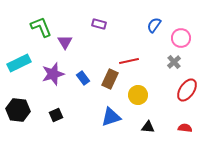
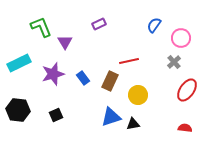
purple rectangle: rotated 40 degrees counterclockwise
brown rectangle: moved 2 px down
black triangle: moved 15 px left, 3 px up; rotated 16 degrees counterclockwise
